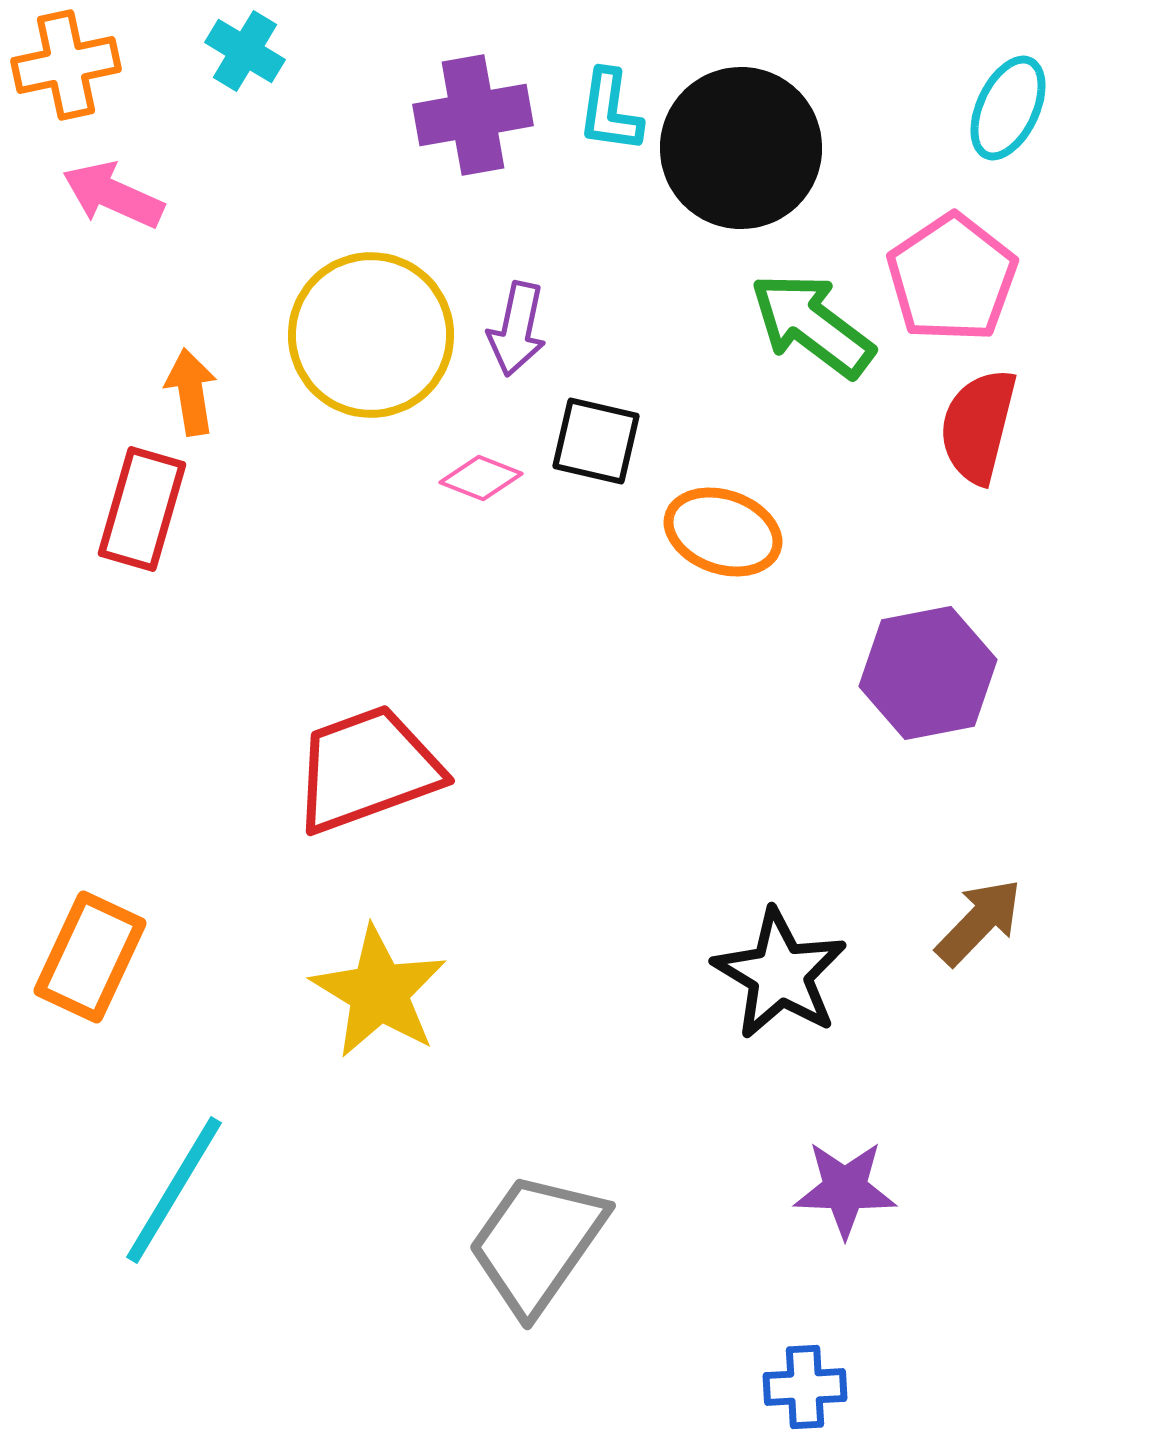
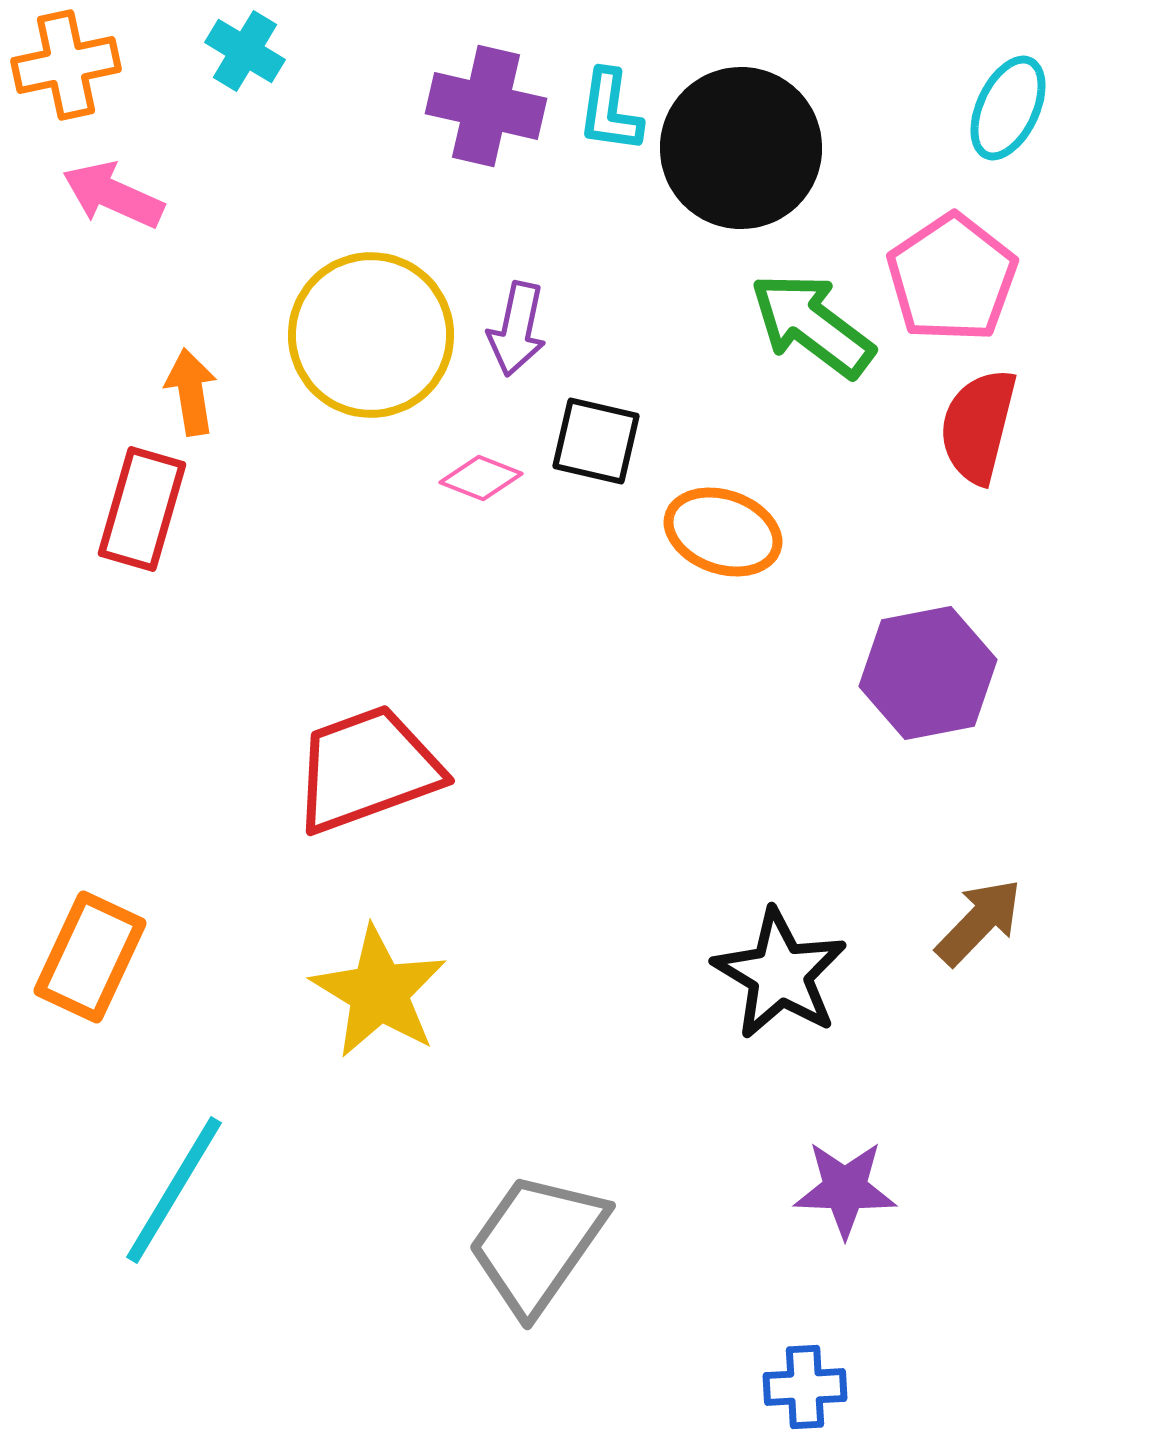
purple cross: moved 13 px right, 9 px up; rotated 23 degrees clockwise
